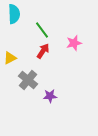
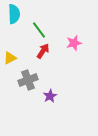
green line: moved 3 px left
gray cross: rotated 30 degrees clockwise
purple star: rotated 24 degrees counterclockwise
